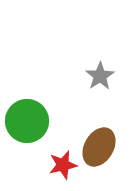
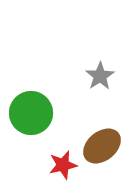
green circle: moved 4 px right, 8 px up
brown ellipse: moved 3 px right, 1 px up; rotated 21 degrees clockwise
